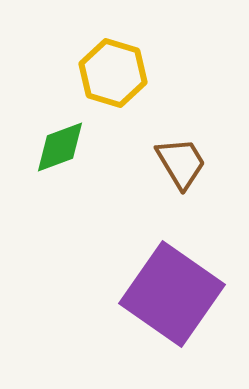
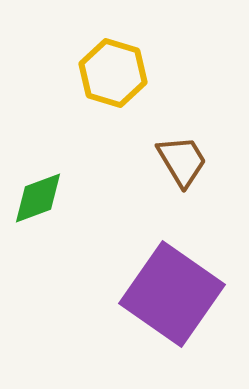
green diamond: moved 22 px left, 51 px down
brown trapezoid: moved 1 px right, 2 px up
